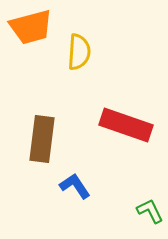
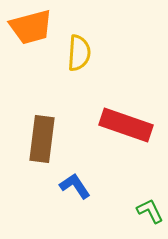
yellow semicircle: moved 1 px down
